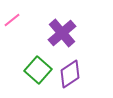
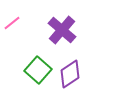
pink line: moved 3 px down
purple cross: moved 3 px up; rotated 8 degrees counterclockwise
